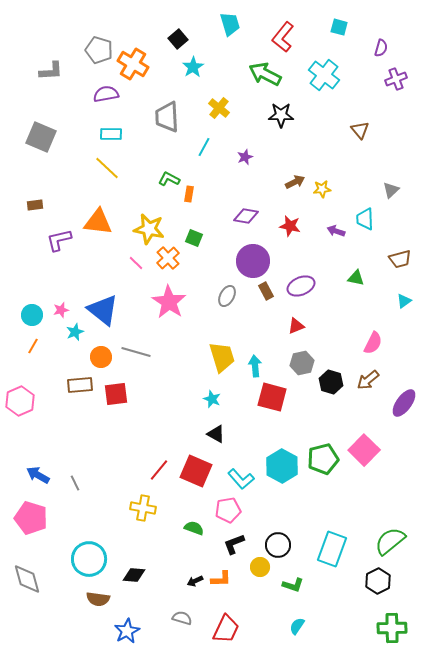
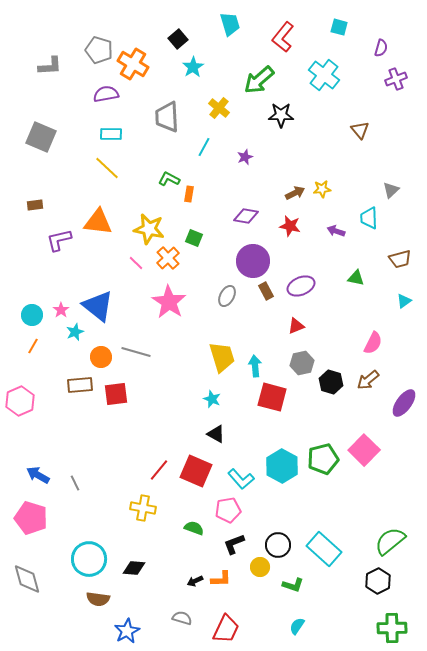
gray L-shape at (51, 71): moved 1 px left, 5 px up
green arrow at (265, 74): moved 6 px left, 6 px down; rotated 68 degrees counterclockwise
brown arrow at (295, 182): moved 11 px down
cyan trapezoid at (365, 219): moved 4 px right, 1 px up
pink star at (61, 310): rotated 21 degrees counterclockwise
blue triangle at (103, 310): moved 5 px left, 4 px up
cyan rectangle at (332, 549): moved 8 px left; rotated 68 degrees counterclockwise
black diamond at (134, 575): moved 7 px up
